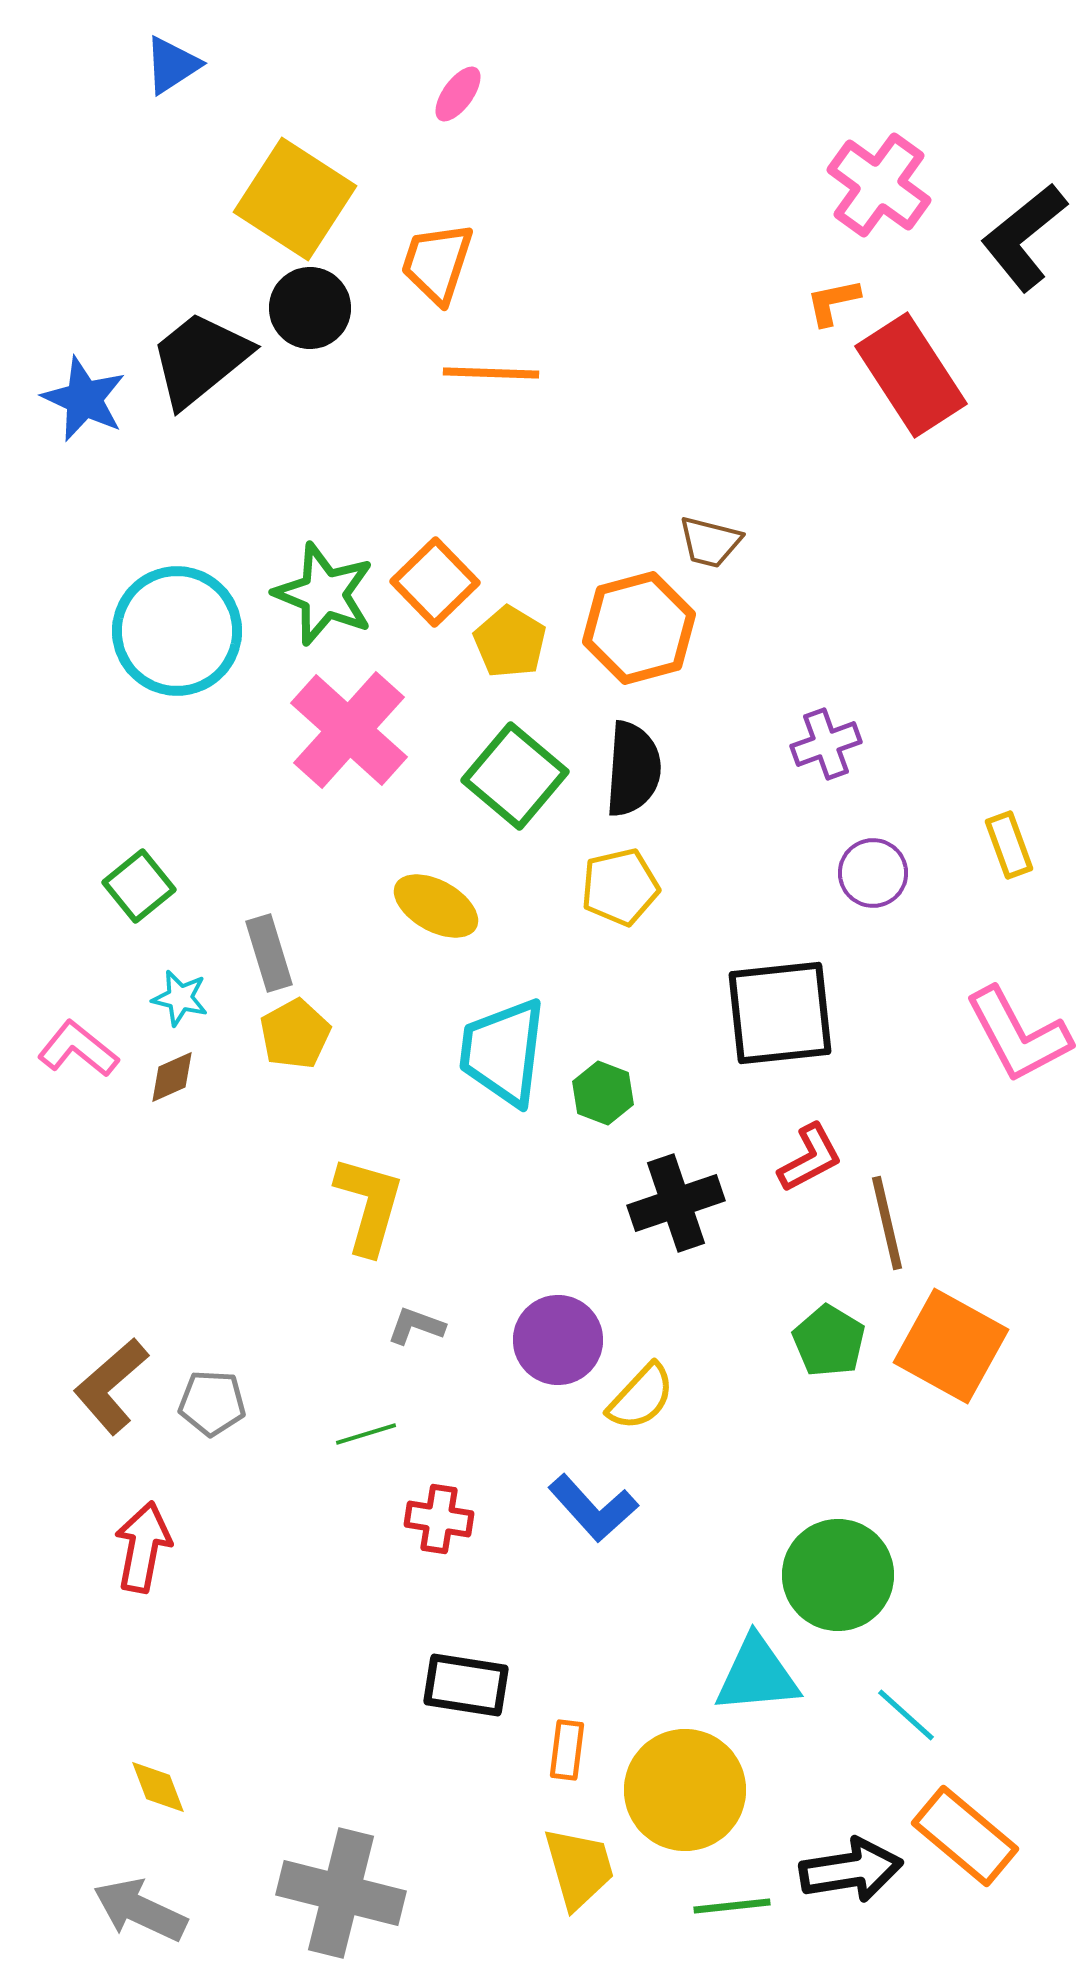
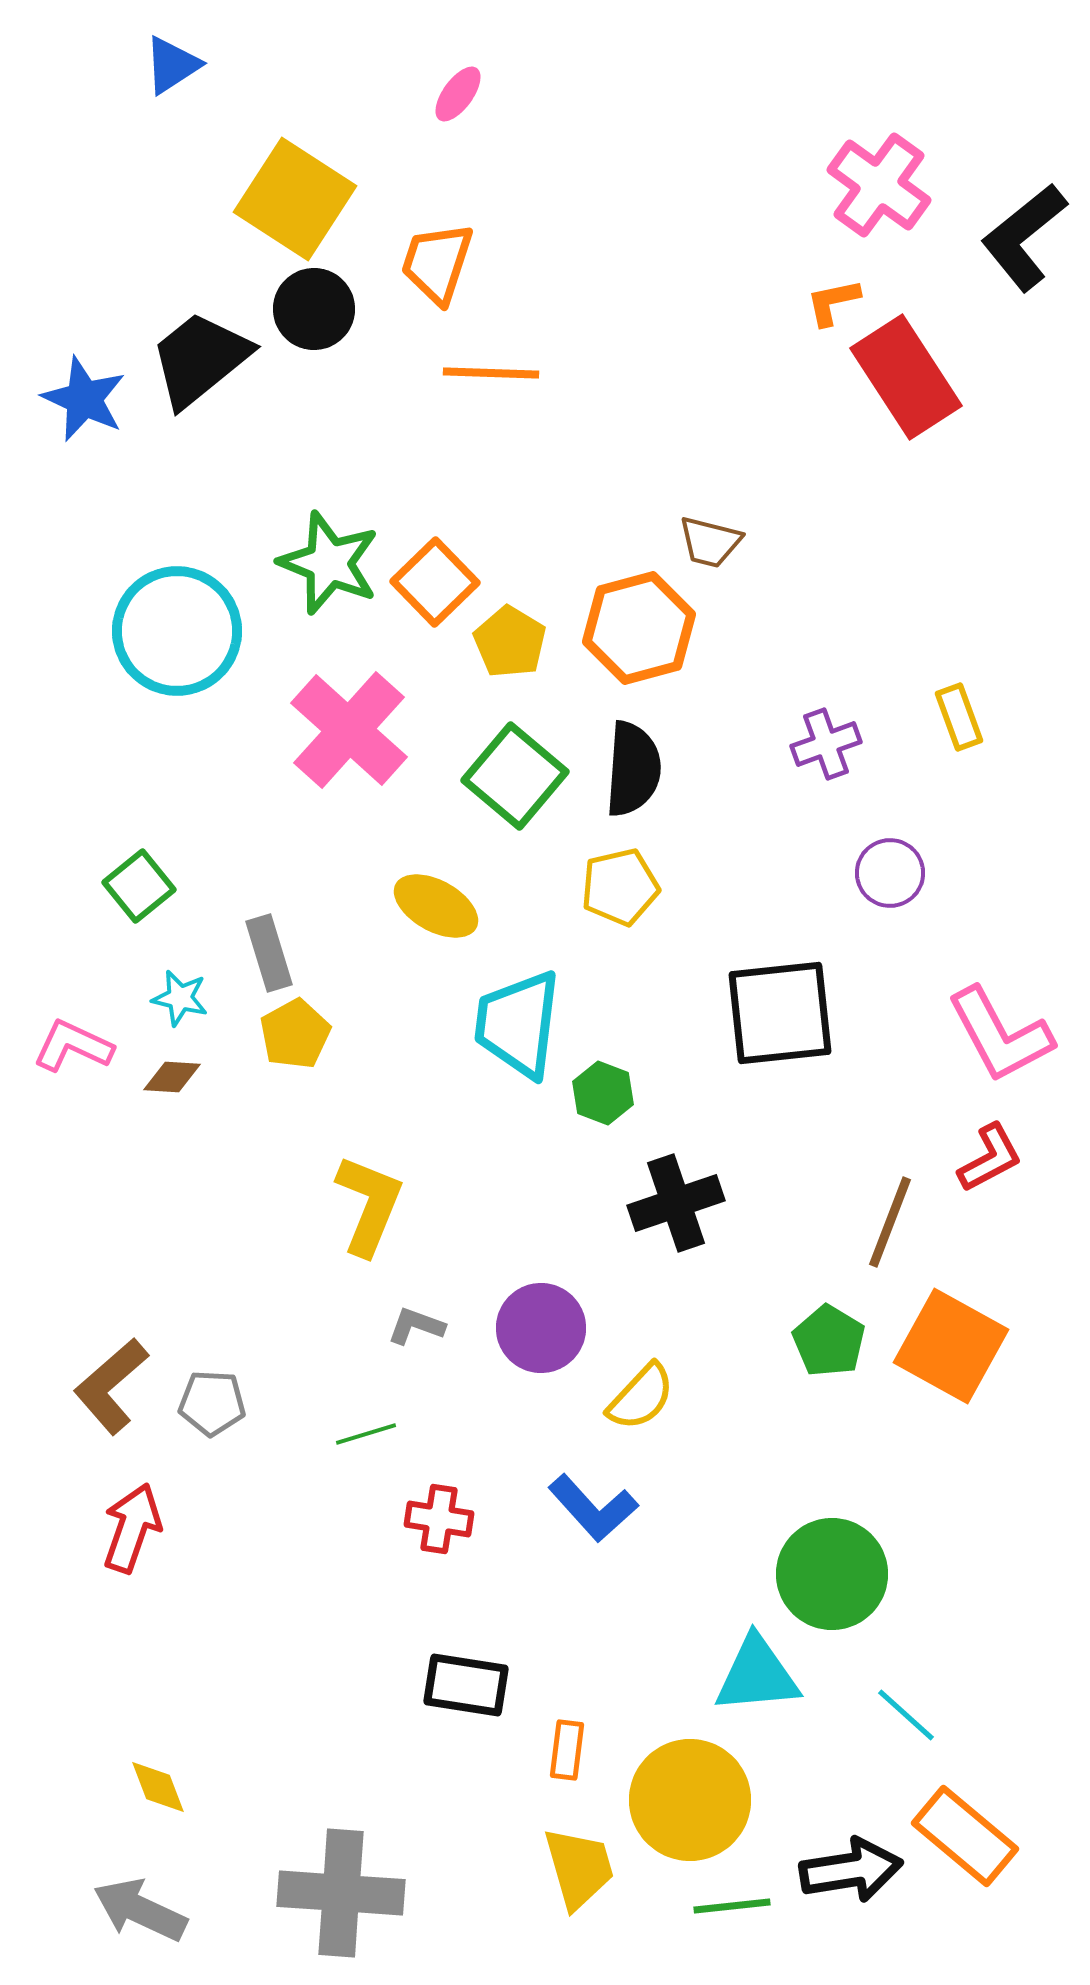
black circle at (310, 308): moved 4 px right, 1 px down
red rectangle at (911, 375): moved 5 px left, 2 px down
green star at (324, 594): moved 5 px right, 31 px up
yellow rectangle at (1009, 845): moved 50 px left, 128 px up
purple circle at (873, 873): moved 17 px right
pink L-shape at (1018, 1035): moved 18 px left
pink L-shape at (78, 1049): moved 5 px left, 3 px up; rotated 14 degrees counterclockwise
cyan trapezoid at (503, 1052): moved 15 px right, 28 px up
brown diamond at (172, 1077): rotated 28 degrees clockwise
red L-shape at (810, 1158): moved 180 px right
yellow L-shape at (369, 1205): rotated 6 degrees clockwise
brown line at (887, 1223): moved 3 px right, 1 px up; rotated 34 degrees clockwise
purple circle at (558, 1340): moved 17 px left, 12 px up
red arrow at (143, 1547): moved 11 px left, 19 px up; rotated 8 degrees clockwise
green circle at (838, 1575): moved 6 px left, 1 px up
yellow circle at (685, 1790): moved 5 px right, 10 px down
gray cross at (341, 1893): rotated 10 degrees counterclockwise
